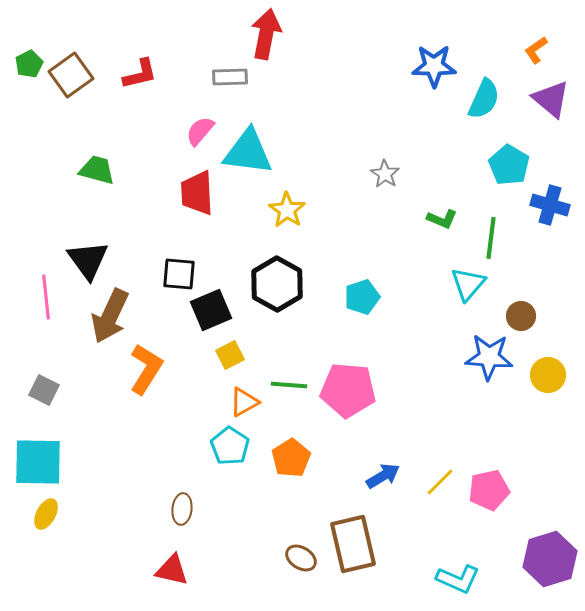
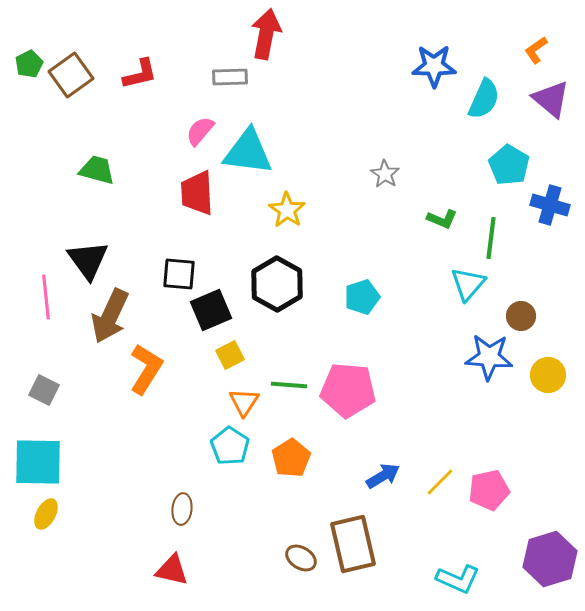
orange triangle at (244, 402): rotated 28 degrees counterclockwise
